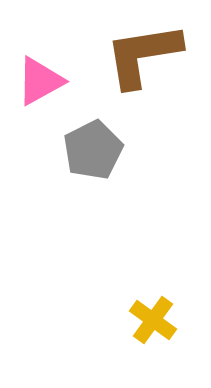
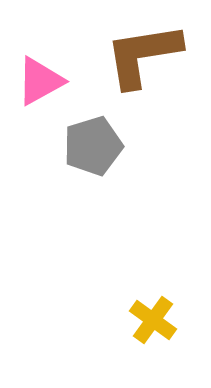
gray pentagon: moved 4 px up; rotated 10 degrees clockwise
